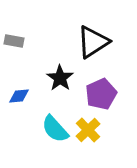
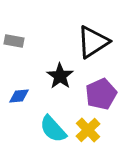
black star: moved 2 px up
cyan semicircle: moved 2 px left
